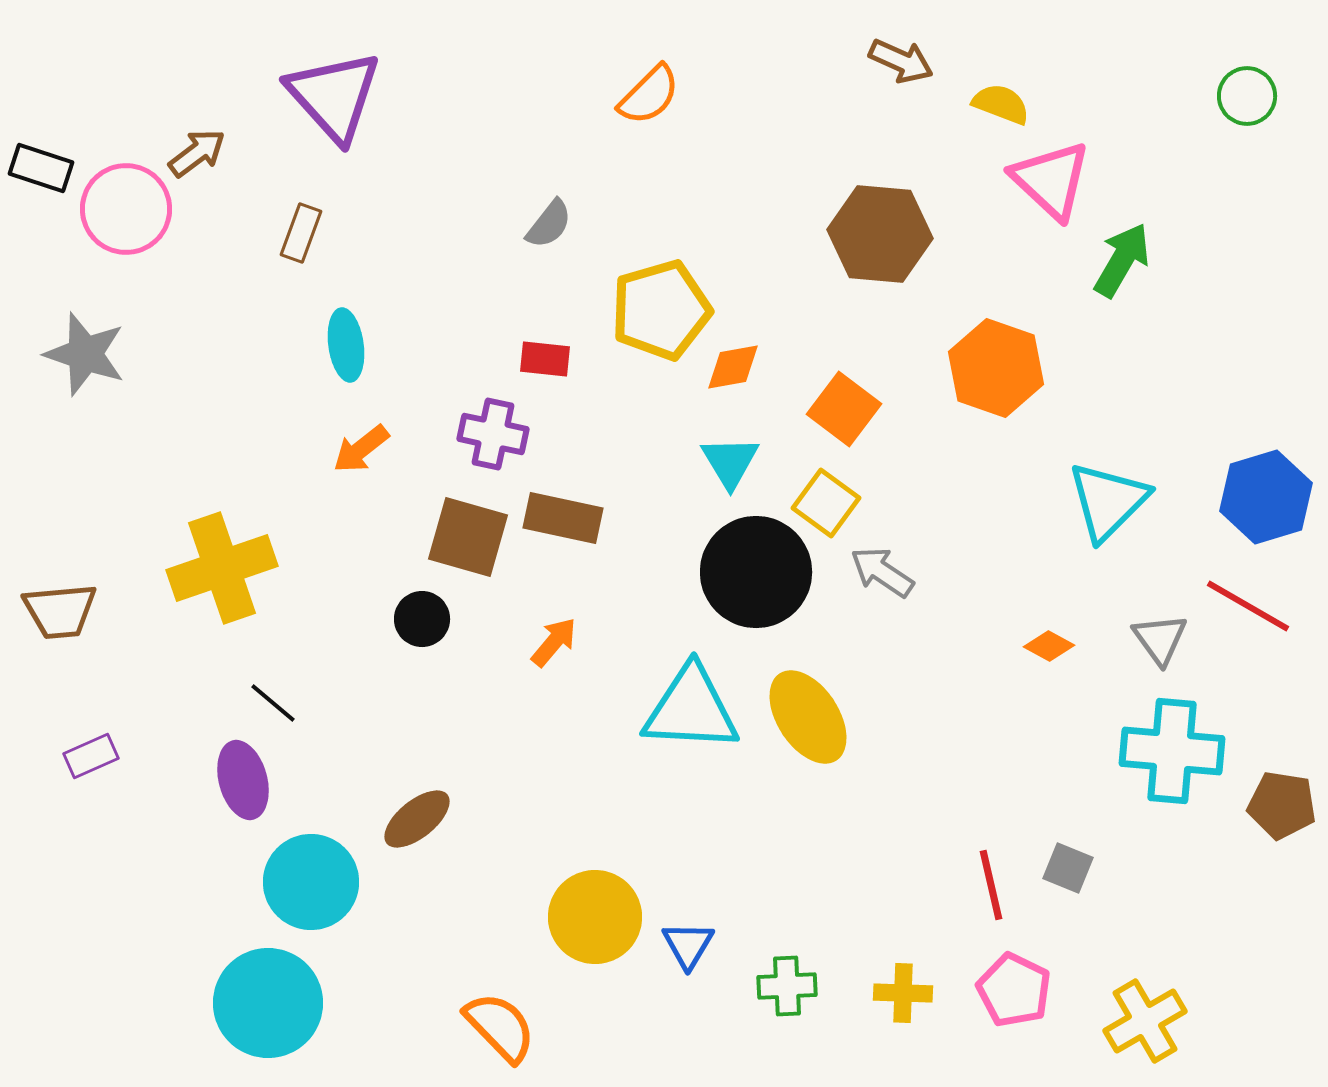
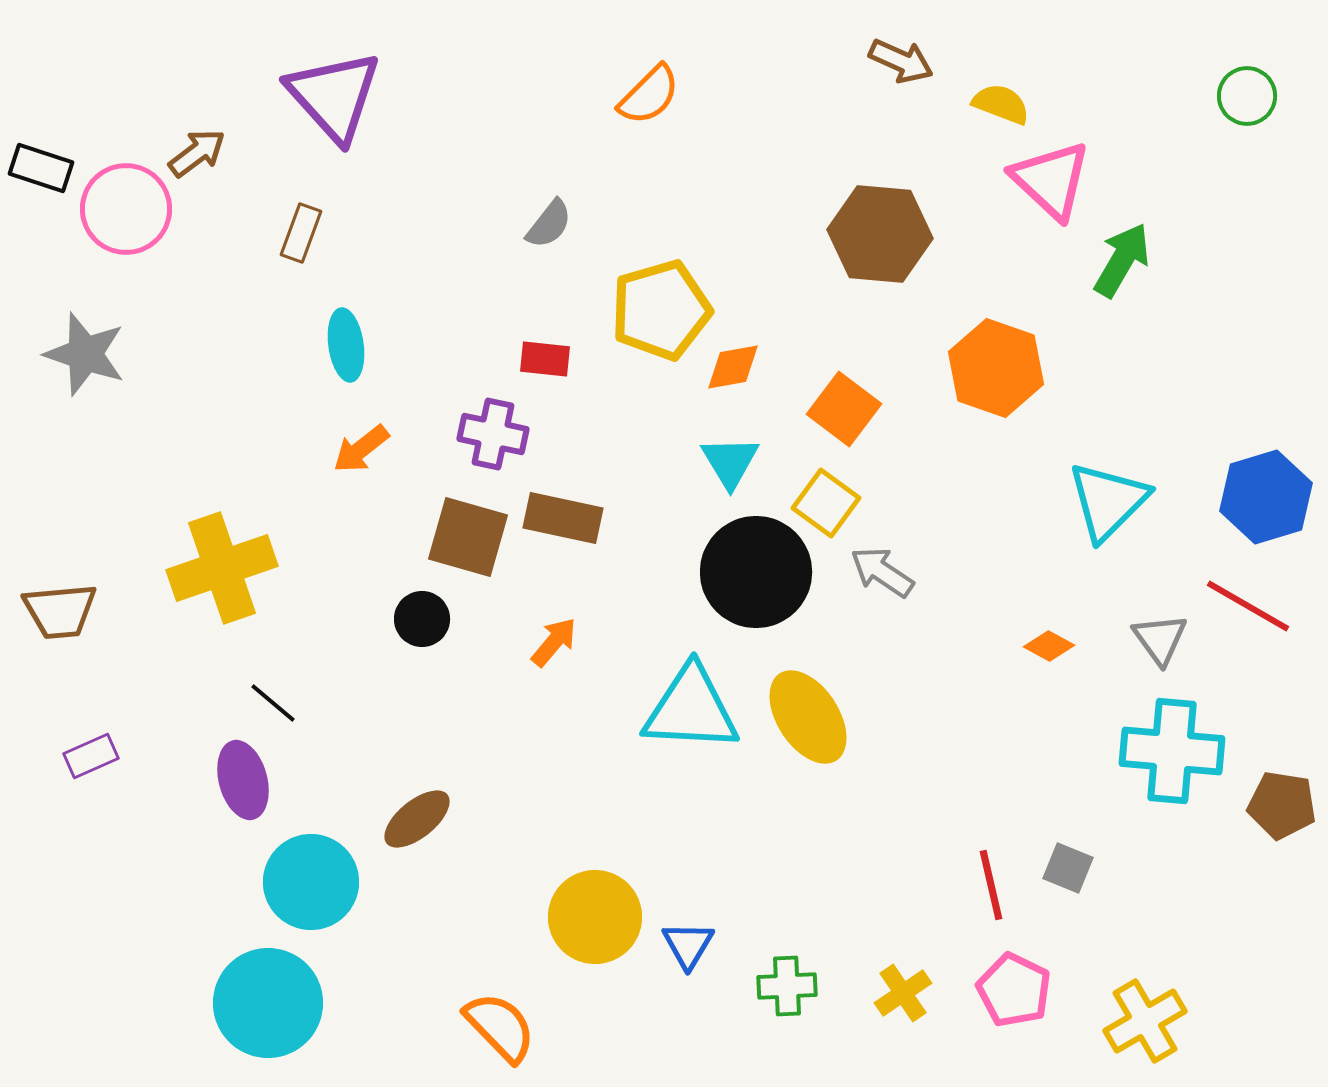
yellow cross at (903, 993): rotated 36 degrees counterclockwise
